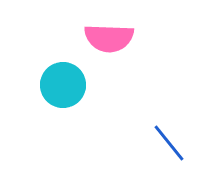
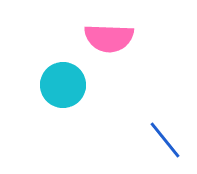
blue line: moved 4 px left, 3 px up
